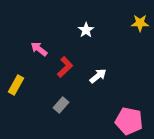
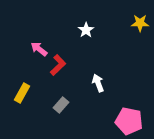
red L-shape: moved 7 px left, 2 px up
white arrow: moved 7 px down; rotated 72 degrees counterclockwise
yellow rectangle: moved 6 px right, 8 px down
